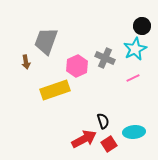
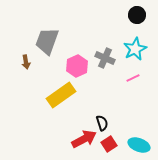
black circle: moved 5 px left, 11 px up
gray trapezoid: moved 1 px right
yellow rectangle: moved 6 px right, 5 px down; rotated 16 degrees counterclockwise
black semicircle: moved 1 px left, 2 px down
cyan ellipse: moved 5 px right, 13 px down; rotated 25 degrees clockwise
